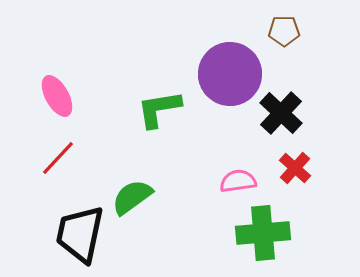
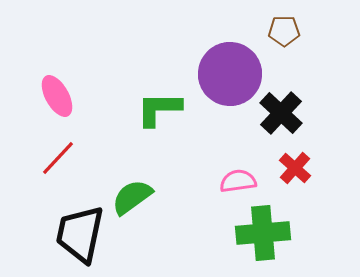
green L-shape: rotated 9 degrees clockwise
